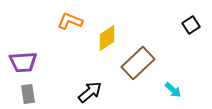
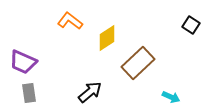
orange L-shape: rotated 15 degrees clockwise
black square: rotated 24 degrees counterclockwise
purple trapezoid: rotated 28 degrees clockwise
cyan arrow: moved 2 px left, 7 px down; rotated 18 degrees counterclockwise
gray rectangle: moved 1 px right, 1 px up
